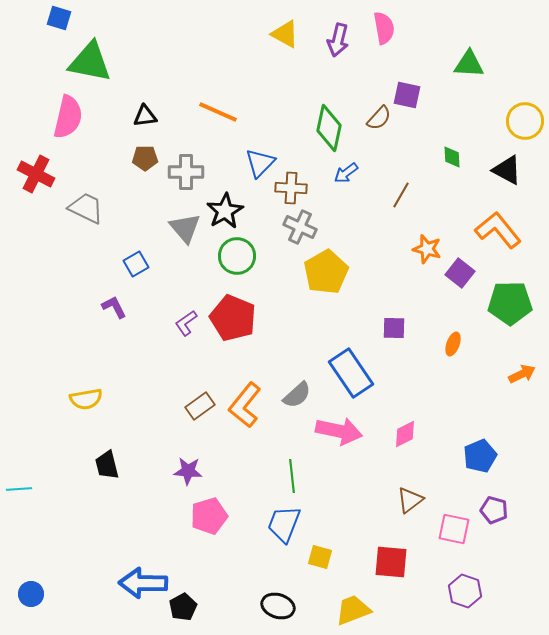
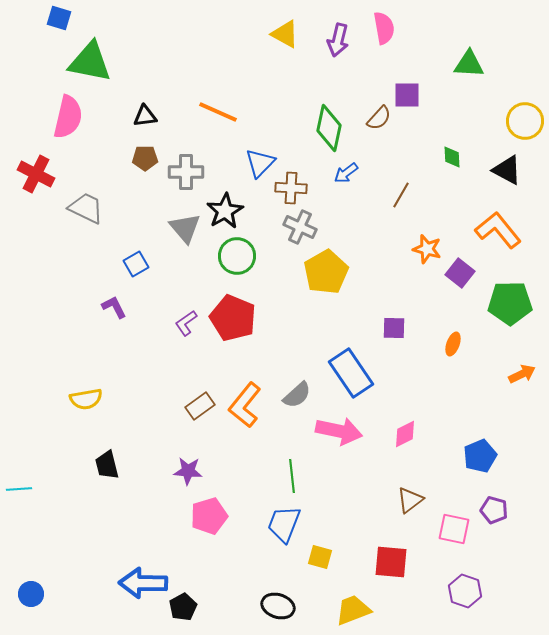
purple square at (407, 95): rotated 12 degrees counterclockwise
